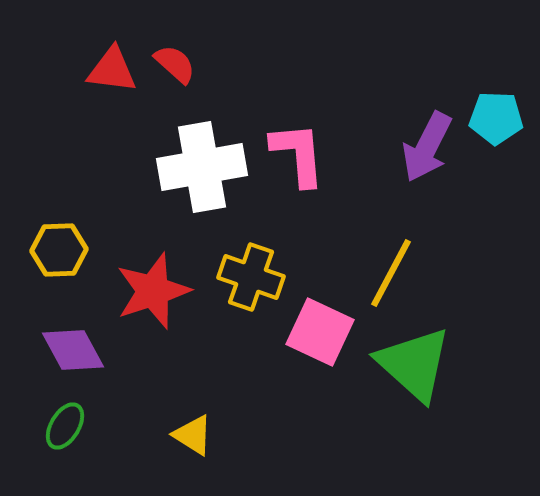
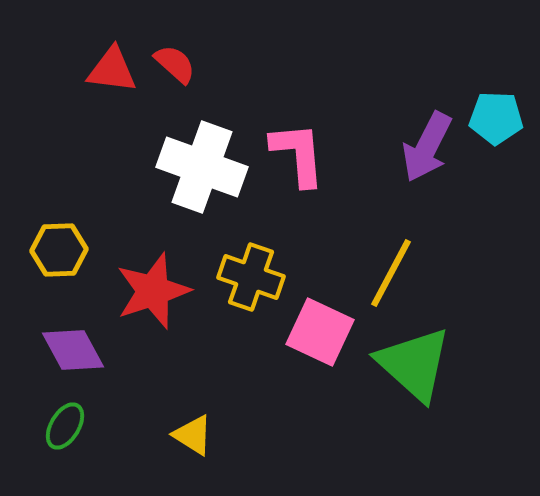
white cross: rotated 30 degrees clockwise
